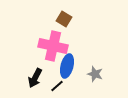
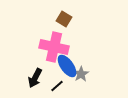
pink cross: moved 1 px right, 1 px down
blue ellipse: rotated 50 degrees counterclockwise
gray star: moved 14 px left; rotated 21 degrees clockwise
